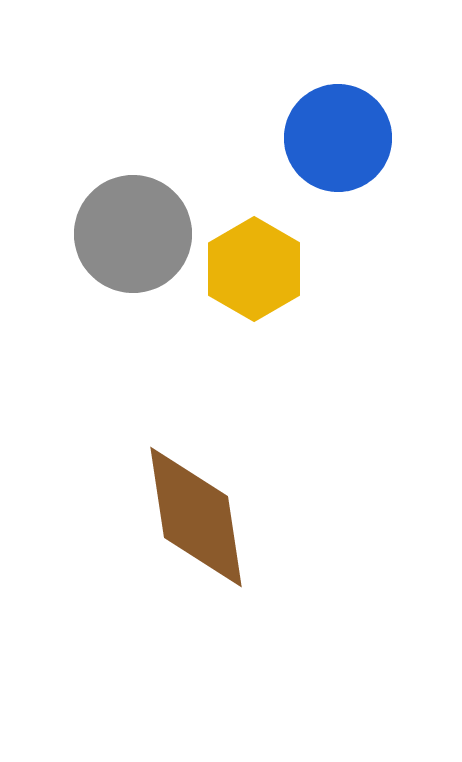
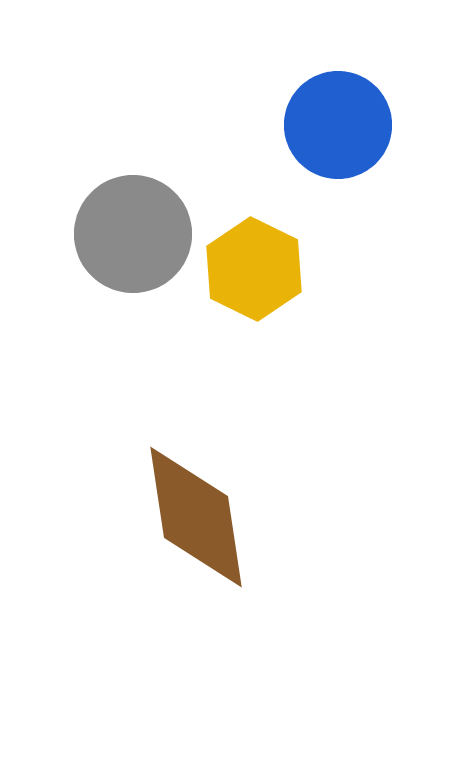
blue circle: moved 13 px up
yellow hexagon: rotated 4 degrees counterclockwise
